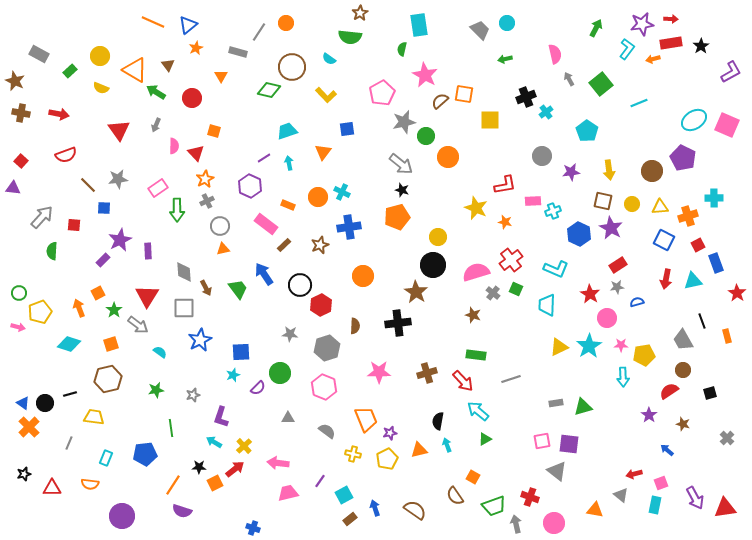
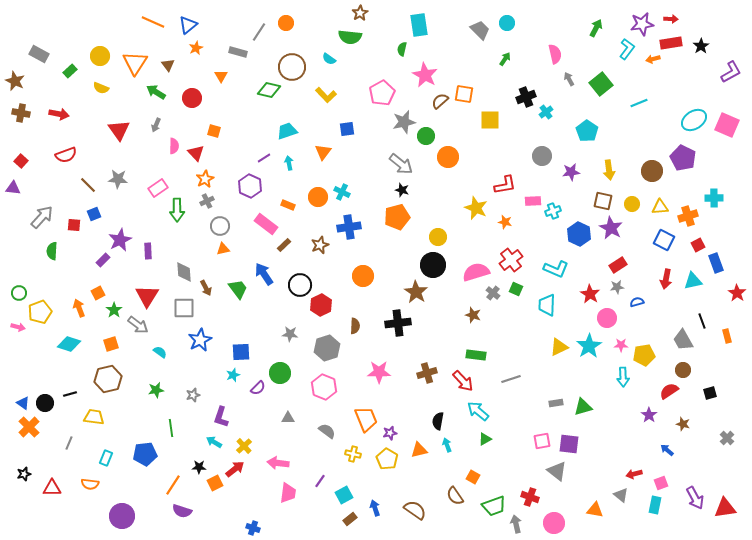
green arrow at (505, 59): rotated 136 degrees clockwise
orange triangle at (135, 70): moved 7 px up; rotated 32 degrees clockwise
gray star at (118, 179): rotated 12 degrees clockwise
blue square at (104, 208): moved 10 px left, 6 px down; rotated 24 degrees counterclockwise
yellow pentagon at (387, 459): rotated 15 degrees counterclockwise
pink trapezoid at (288, 493): rotated 110 degrees clockwise
